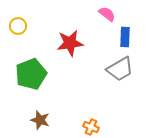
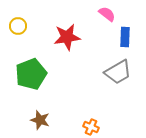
red star: moved 3 px left, 6 px up
gray trapezoid: moved 2 px left, 3 px down
